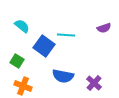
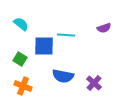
cyan semicircle: moved 1 px left, 2 px up
blue square: rotated 35 degrees counterclockwise
green square: moved 3 px right, 2 px up
